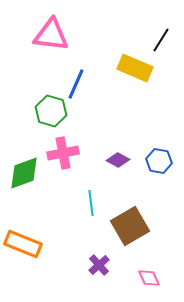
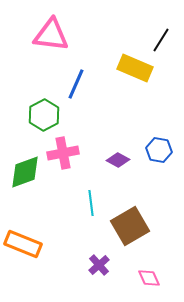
green hexagon: moved 7 px left, 4 px down; rotated 16 degrees clockwise
blue hexagon: moved 11 px up
green diamond: moved 1 px right, 1 px up
